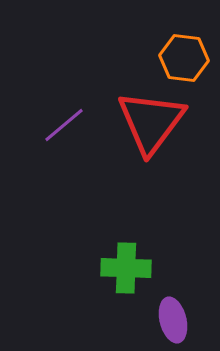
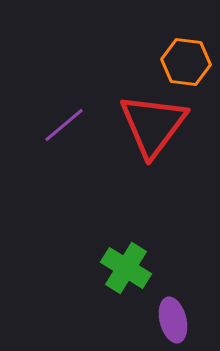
orange hexagon: moved 2 px right, 4 px down
red triangle: moved 2 px right, 3 px down
green cross: rotated 30 degrees clockwise
